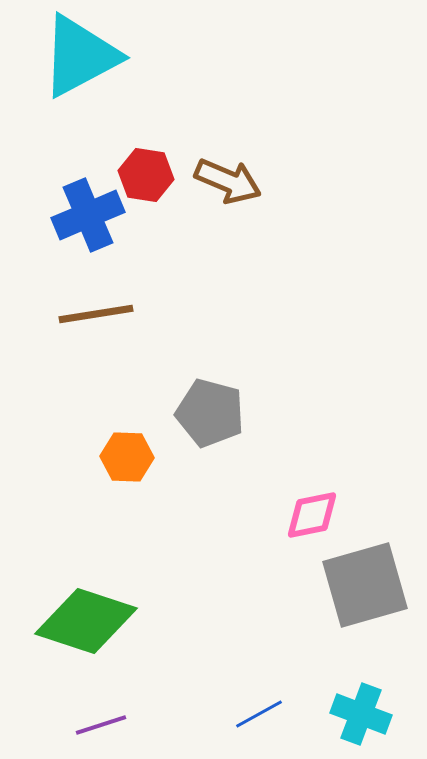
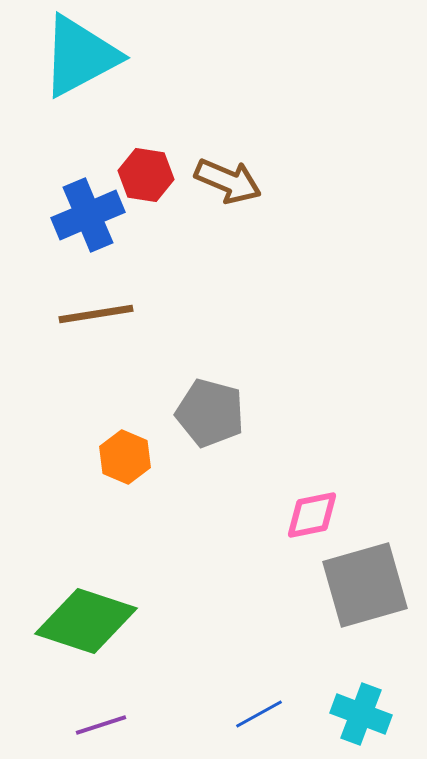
orange hexagon: moved 2 px left; rotated 21 degrees clockwise
